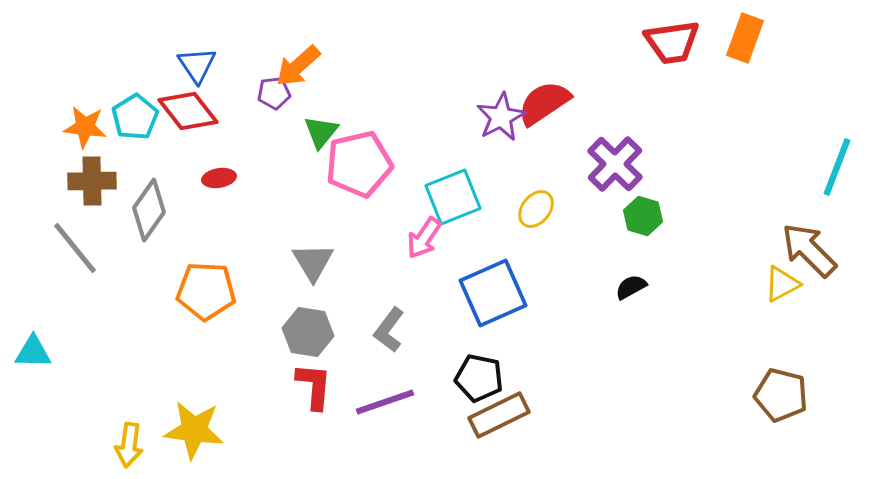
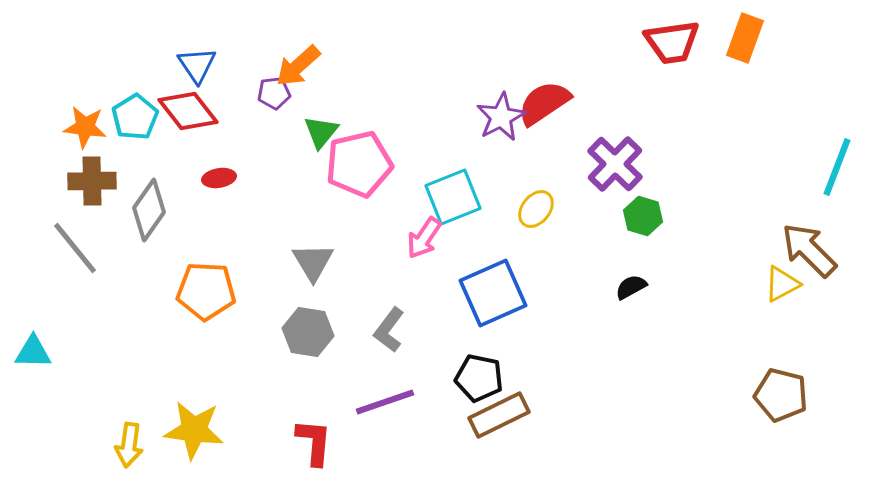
red L-shape: moved 56 px down
